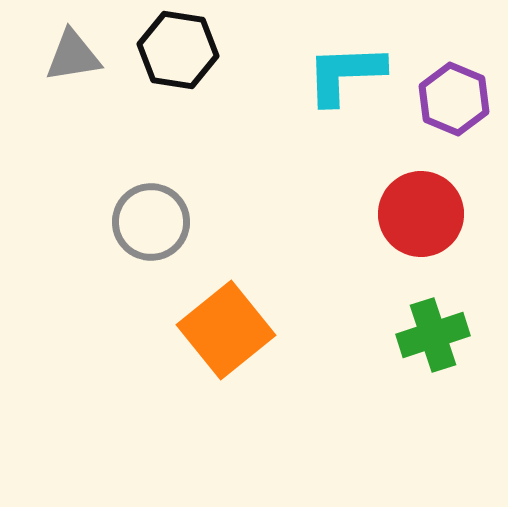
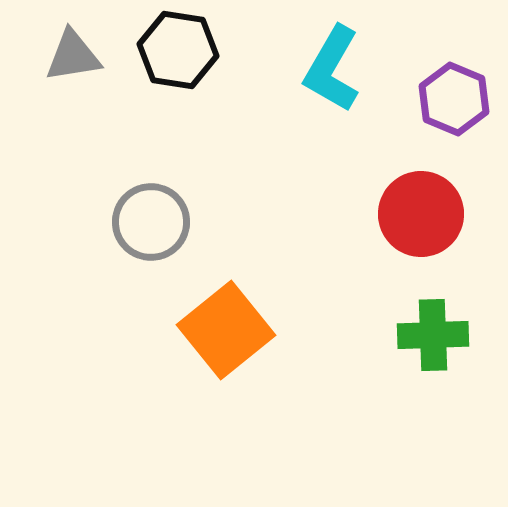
cyan L-shape: moved 13 px left, 5 px up; rotated 58 degrees counterclockwise
green cross: rotated 16 degrees clockwise
